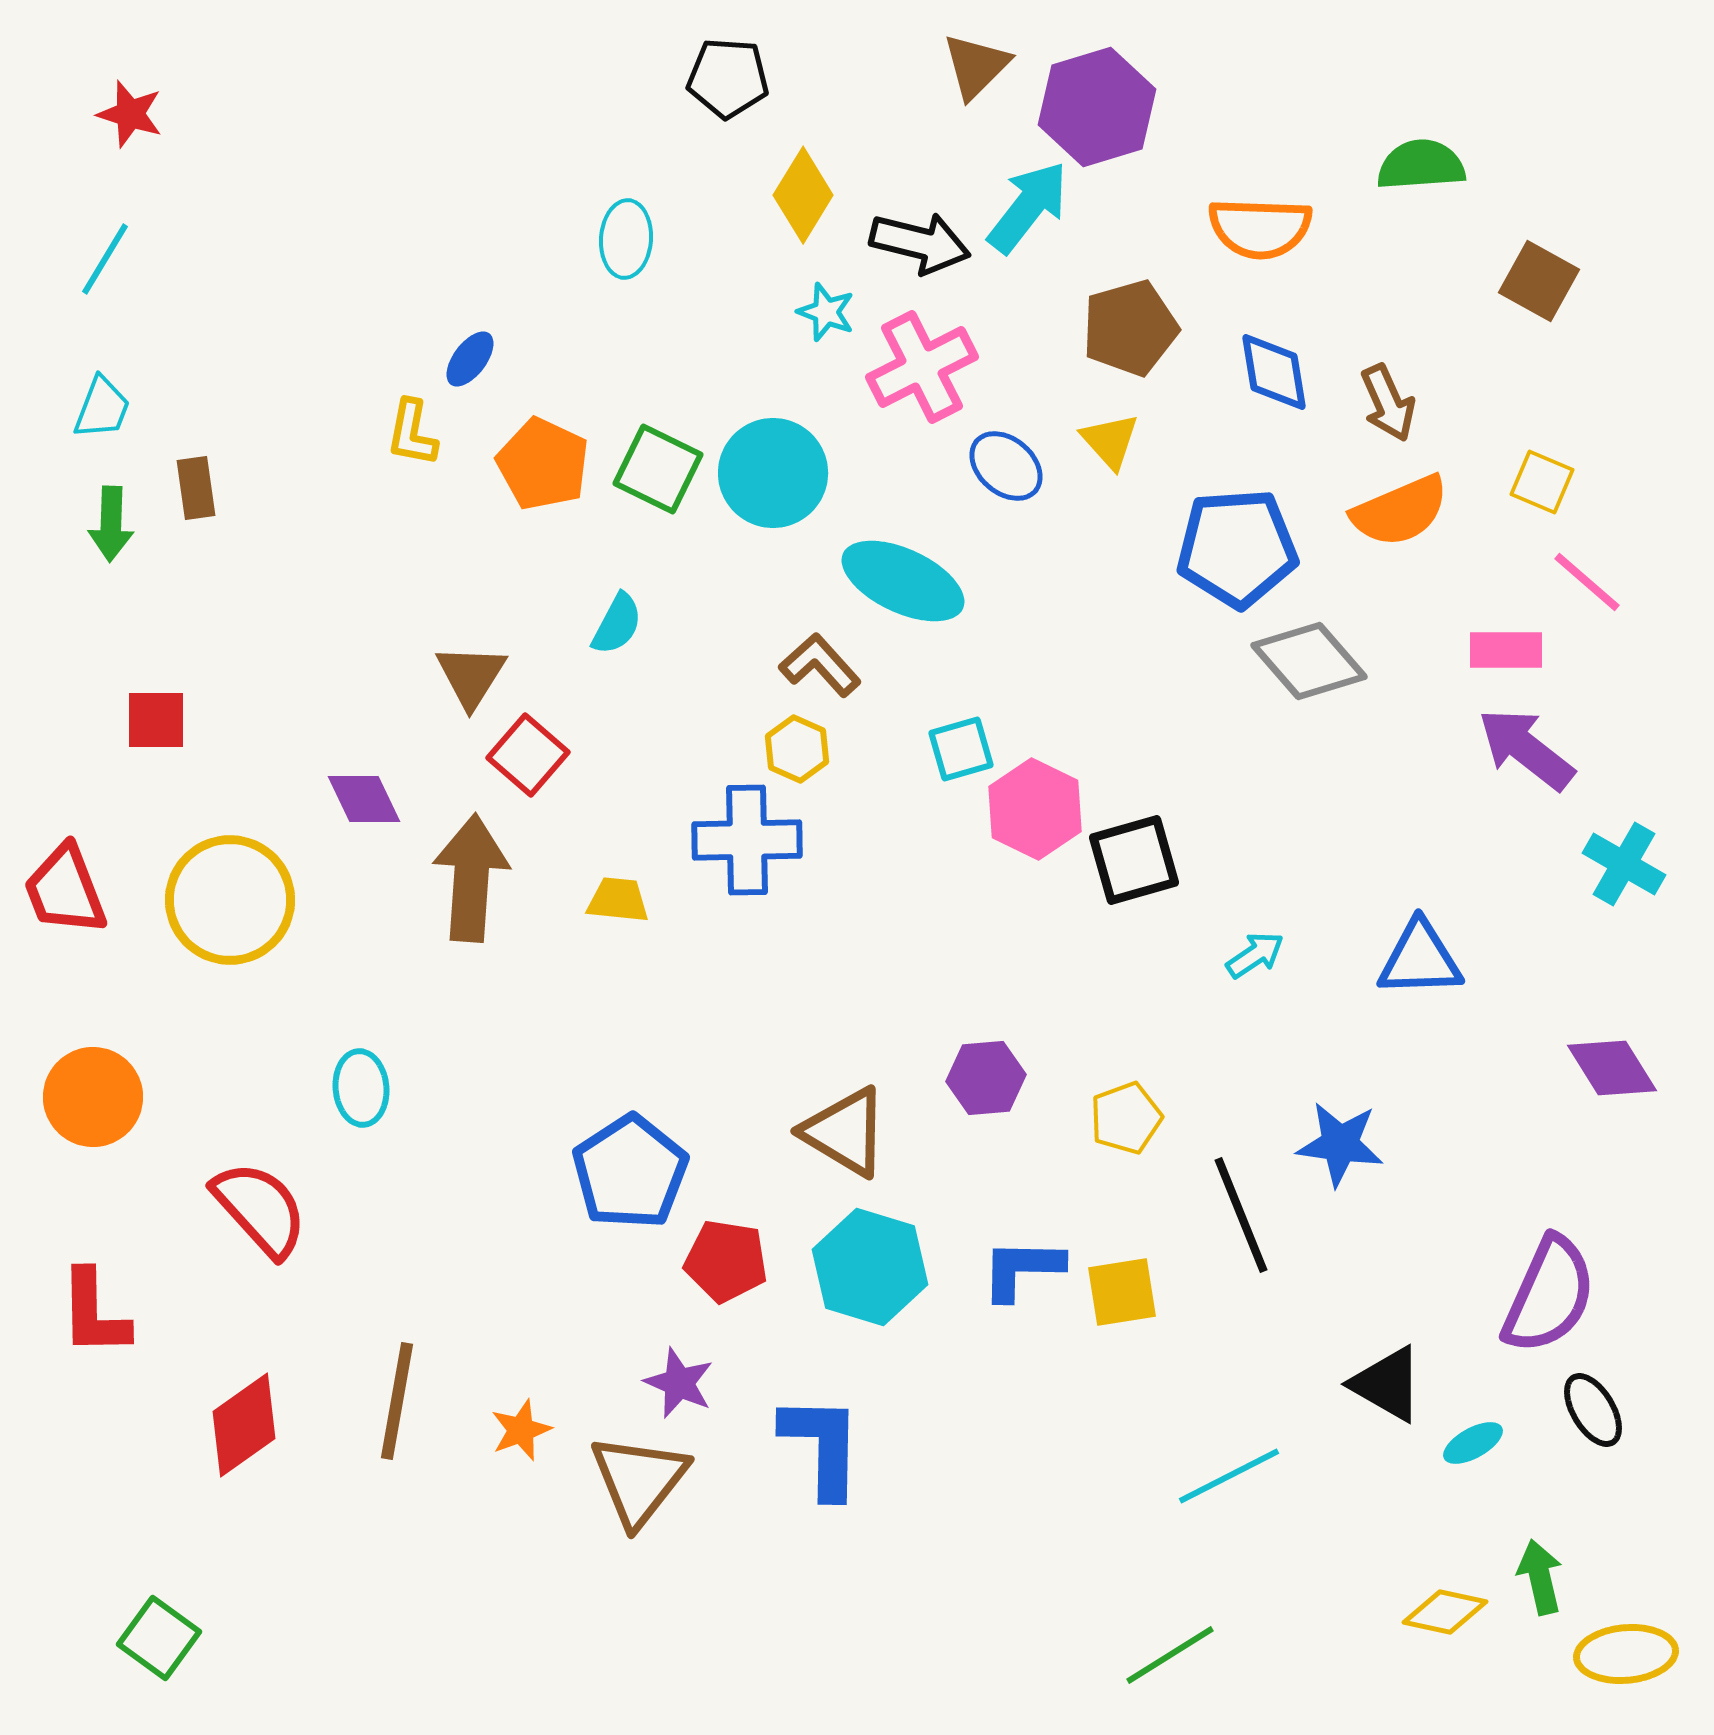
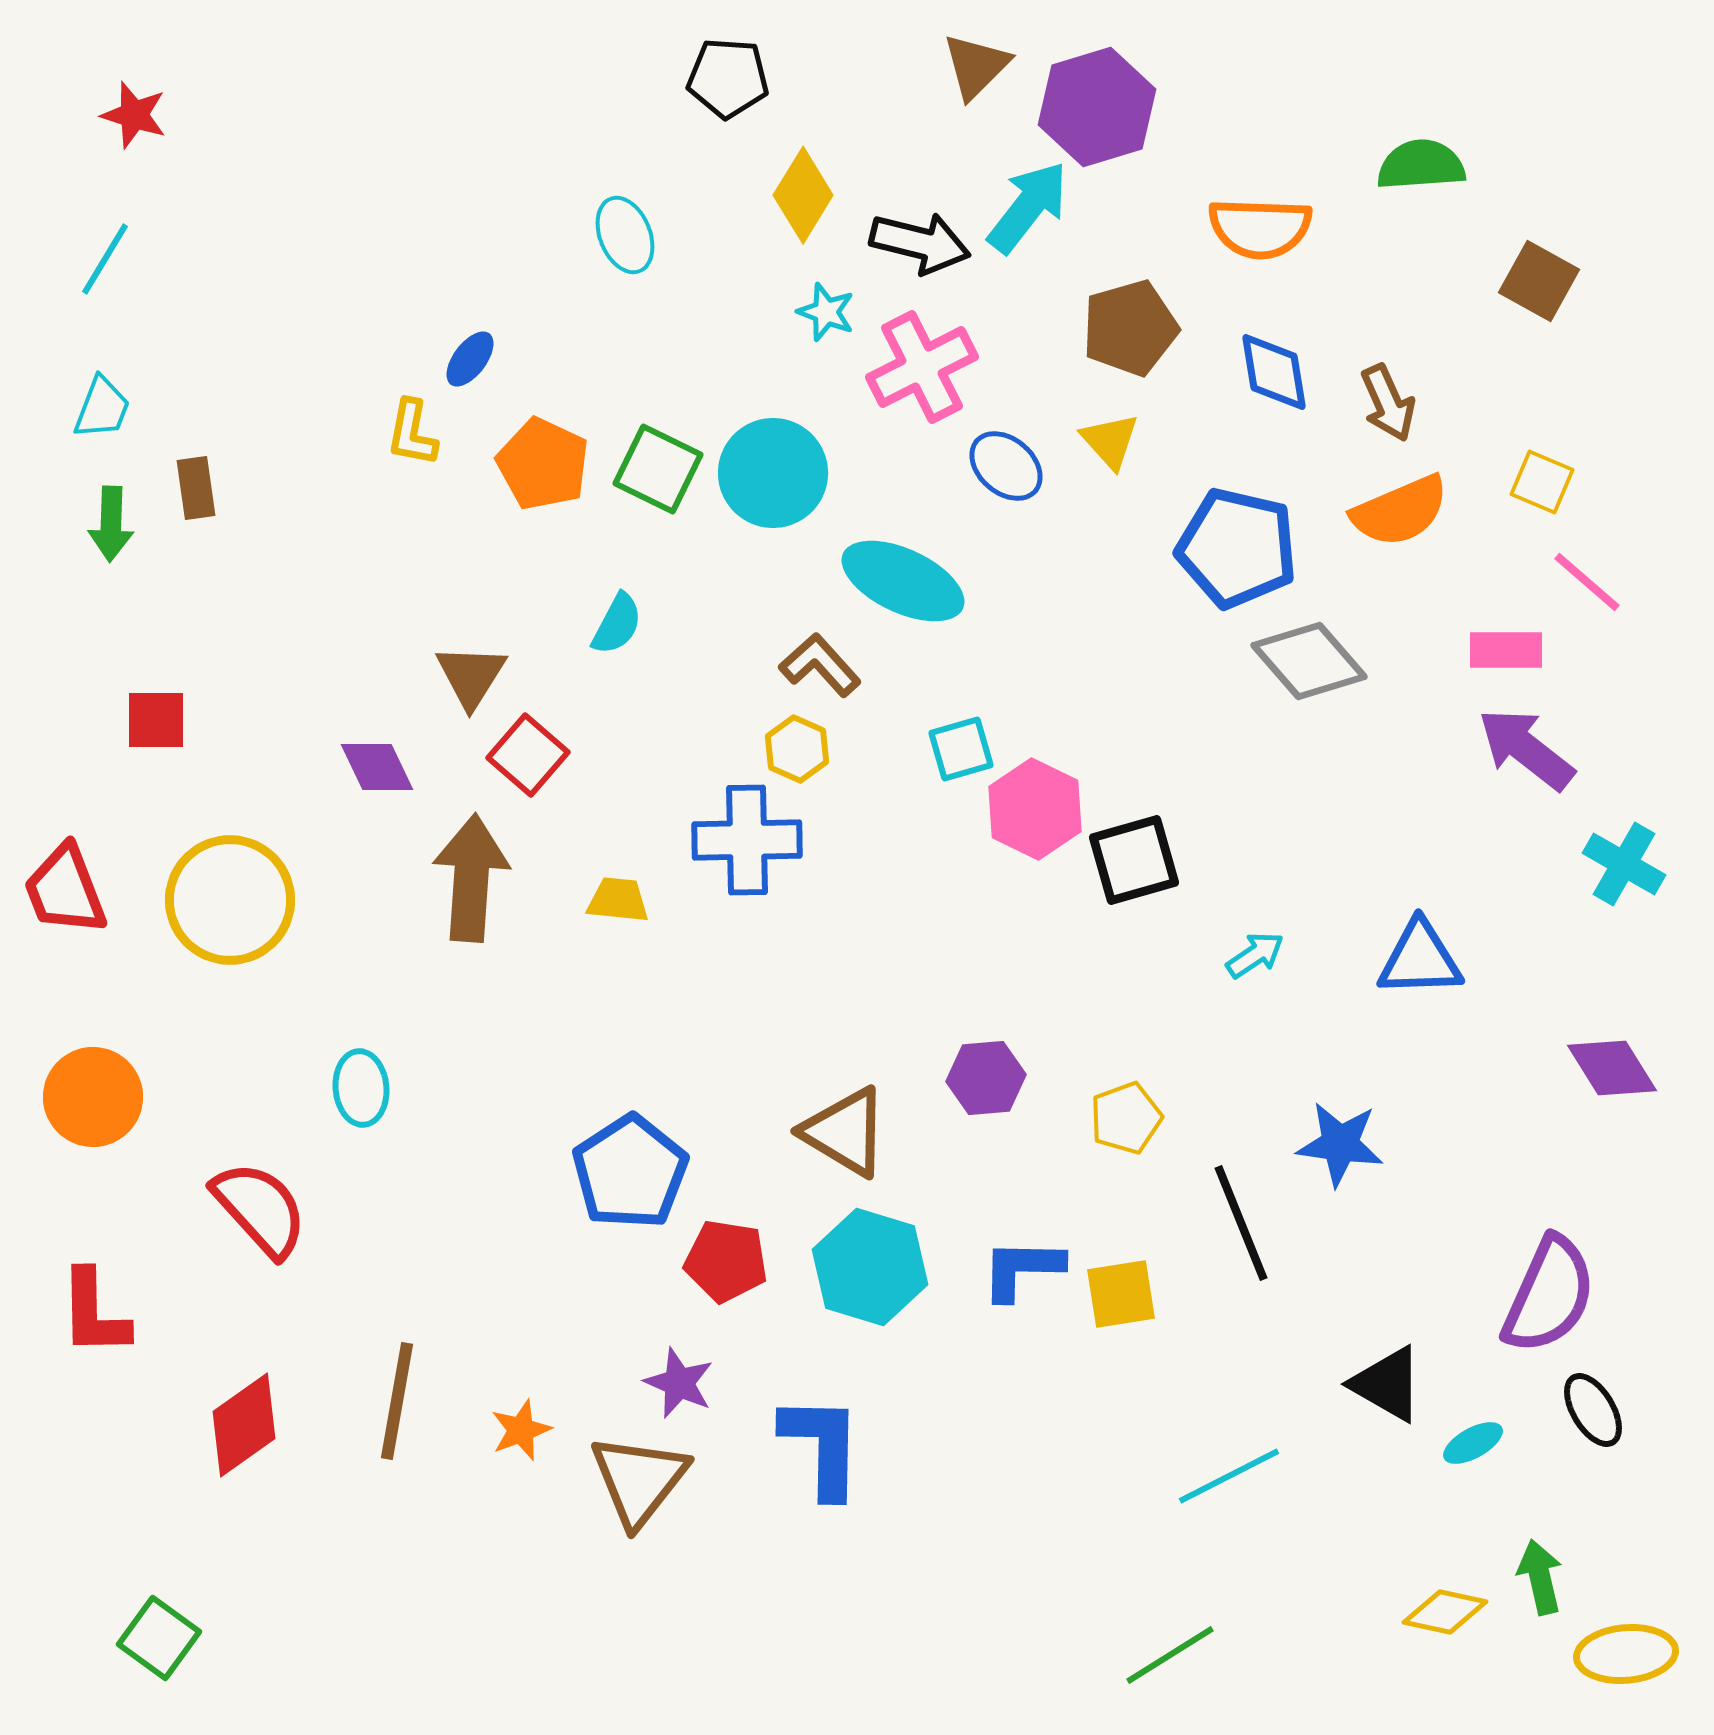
red star at (130, 114): moved 4 px right, 1 px down
cyan ellipse at (626, 239): moved 1 px left, 4 px up; rotated 26 degrees counterclockwise
blue pentagon at (1237, 548): rotated 17 degrees clockwise
purple diamond at (364, 799): moved 13 px right, 32 px up
black line at (1241, 1215): moved 8 px down
yellow square at (1122, 1292): moved 1 px left, 2 px down
